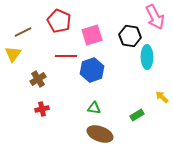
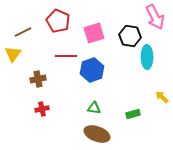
red pentagon: moved 1 px left
pink square: moved 2 px right, 2 px up
brown cross: rotated 21 degrees clockwise
green rectangle: moved 4 px left, 1 px up; rotated 16 degrees clockwise
brown ellipse: moved 3 px left
